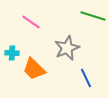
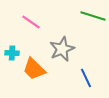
gray star: moved 5 px left, 1 px down
